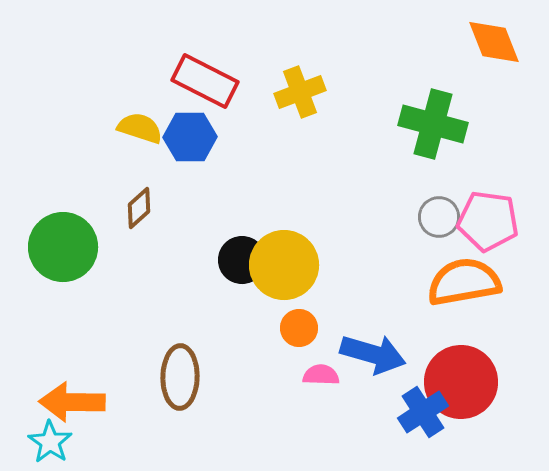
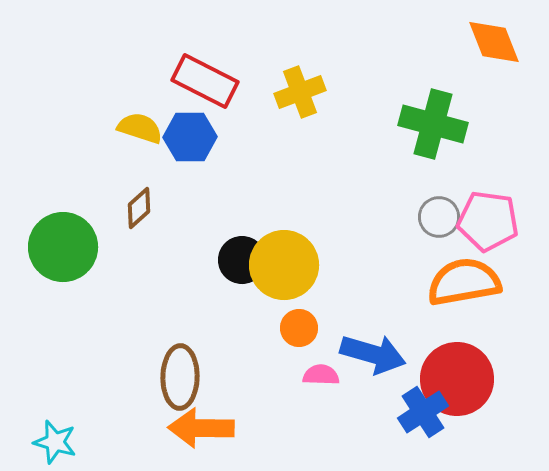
red circle: moved 4 px left, 3 px up
orange arrow: moved 129 px right, 26 px down
cyan star: moved 5 px right; rotated 18 degrees counterclockwise
